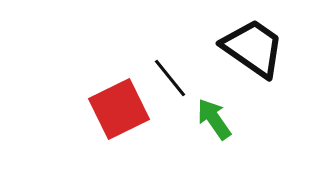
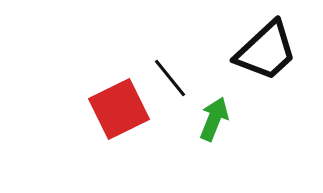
black trapezoid: moved 13 px right, 3 px down; rotated 102 degrees clockwise
green arrow: rotated 57 degrees clockwise
